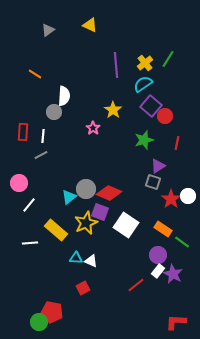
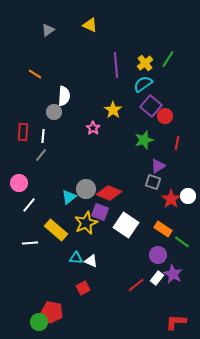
gray line at (41, 155): rotated 24 degrees counterclockwise
white rectangle at (158, 271): moved 1 px left, 7 px down
